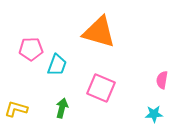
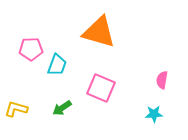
green arrow: rotated 138 degrees counterclockwise
